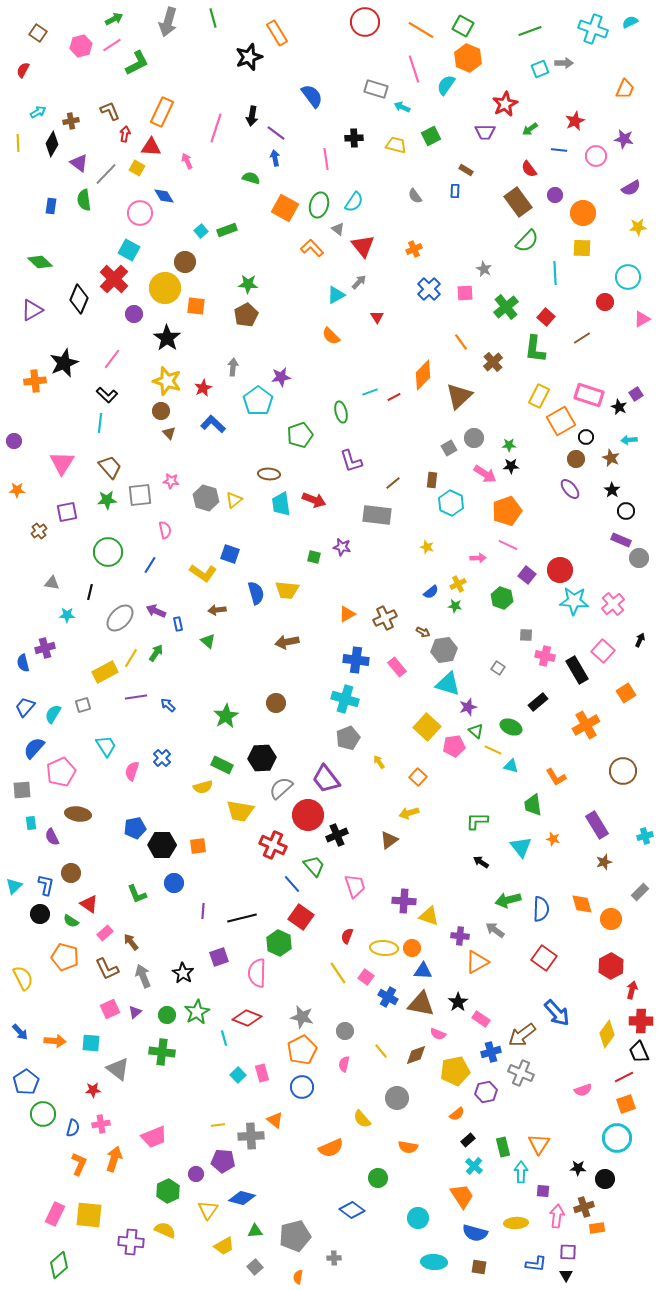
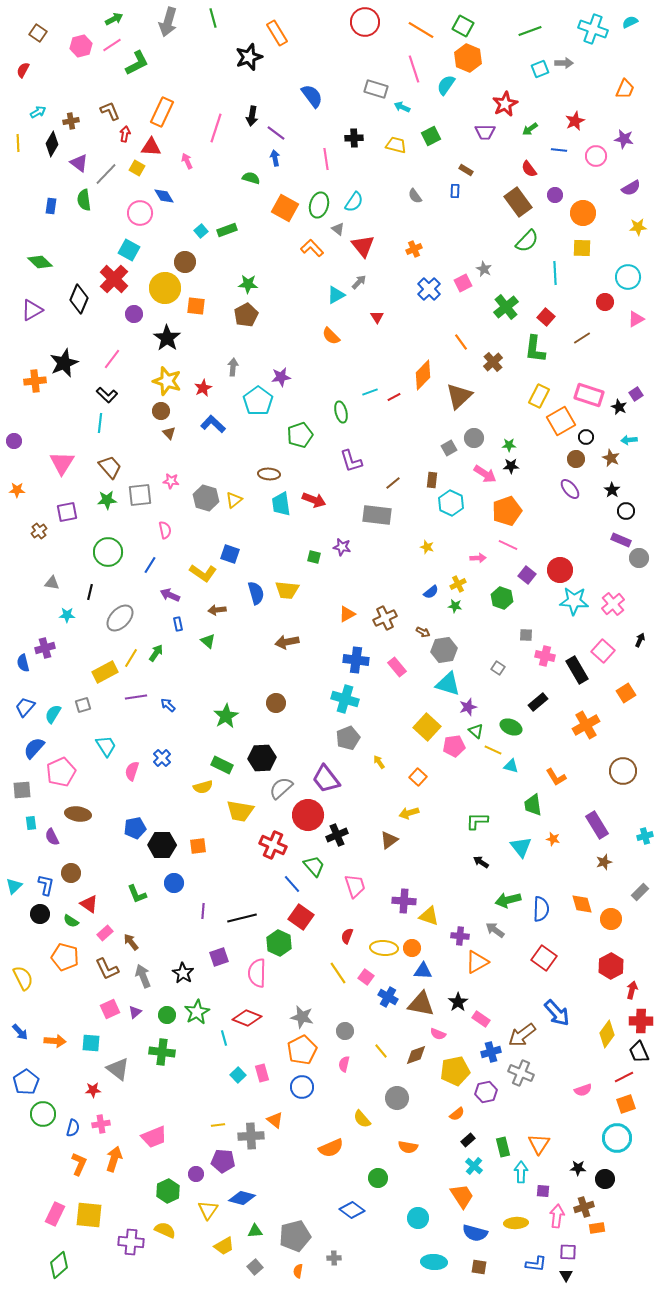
pink square at (465, 293): moved 2 px left, 10 px up; rotated 24 degrees counterclockwise
pink triangle at (642, 319): moved 6 px left
purple arrow at (156, 611): moved 14 px right, 16 px up
orange semicircle at (298, 1277): moved 6 px up
